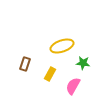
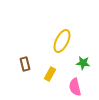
yellow ellipse: moved 5 px up; rotated 45 degrees counterclockwise
brown rectangle: rotated 32 degrees counterclockwise
pink semicircle: moved 2 px right, 1 px down; rotated 42 degrees counterclockwise
